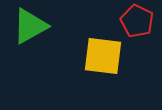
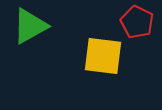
red pentagon: moved 1 px down
